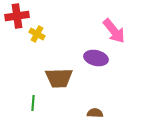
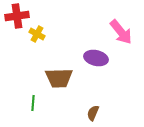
pink arrow: moved 7 px right, 1 px down
brown semicircle: moved 2 px left; rotated 70 degrees counterclockwise
